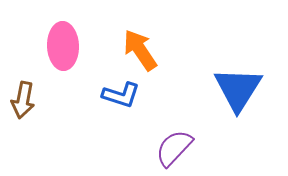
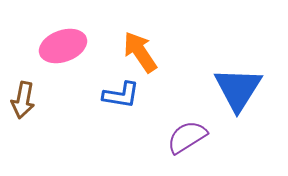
pink ellipse: rotated 72 degrees clockwise
orange arrow: moved 2 px down
blue L-shape: rotated 9 degrees counterclockwise
purple semicircle: moved 13 px right, 11 px up; rotated 15 degrees clockwise
